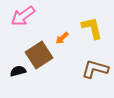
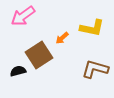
yellow L-shape: rotated 115 degrees clockwise
